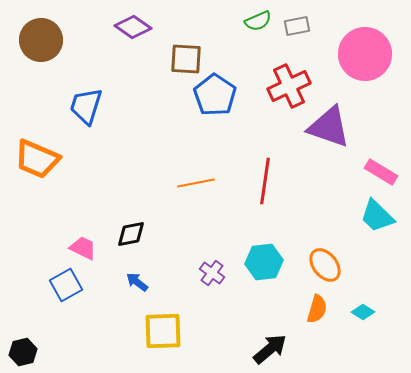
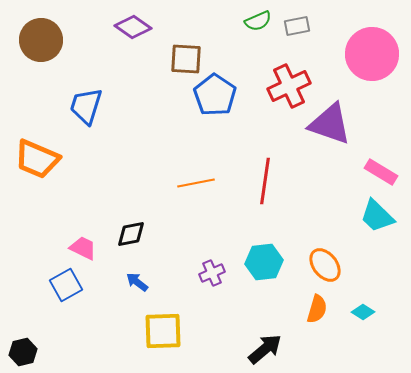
pink circle: moved 7 px right
purple triangle: moved 1 px right, 3 px up
purple cross: rotated 30 degrees clockwise
black arrow: moved 5 px left
